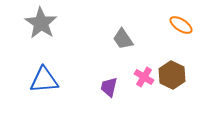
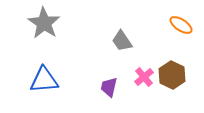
gray star: moved 3 px right
gray trapezoid: moved 1 px left, 2 px down
pink cross: rotated 18 degrees clockwise
